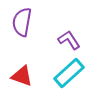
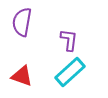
purple L-shape: rotated 40 degrees clockwise
cyan rectangle: moved 1 px right, 1 px up
